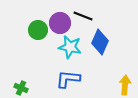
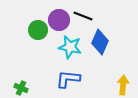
purple circle: moved 1 px left, 3 px up
yellow arrow: moved 2 px left
